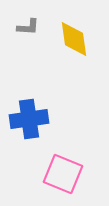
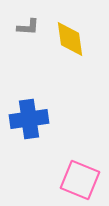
yellow diamond: moved 4 px left
pink square: moved 17 px right, 6 px down
